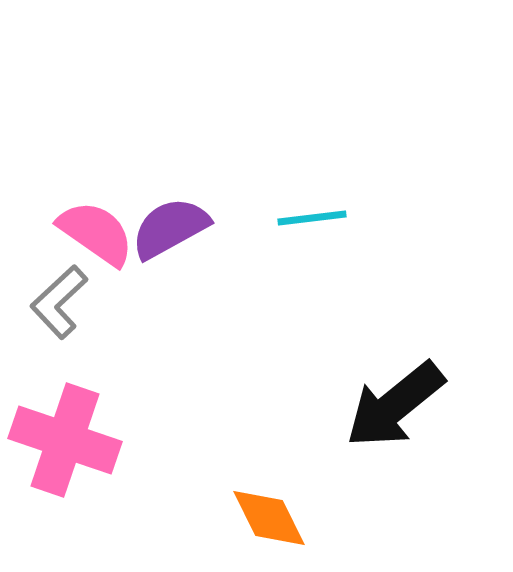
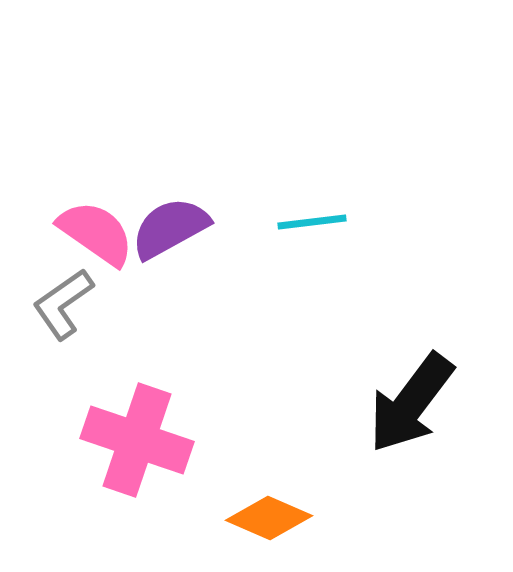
cyan line: moved 4 px down
gray L-shape: moved 4 px right, 2 px down; rotated 8 degrees clockwise
black arrow: moved 16 px right, 2 px up; rotated 14 degrees counterclockwise
pink cross: moved 72 px right
orange diamond: rotated 40 degrees counterclockwise
